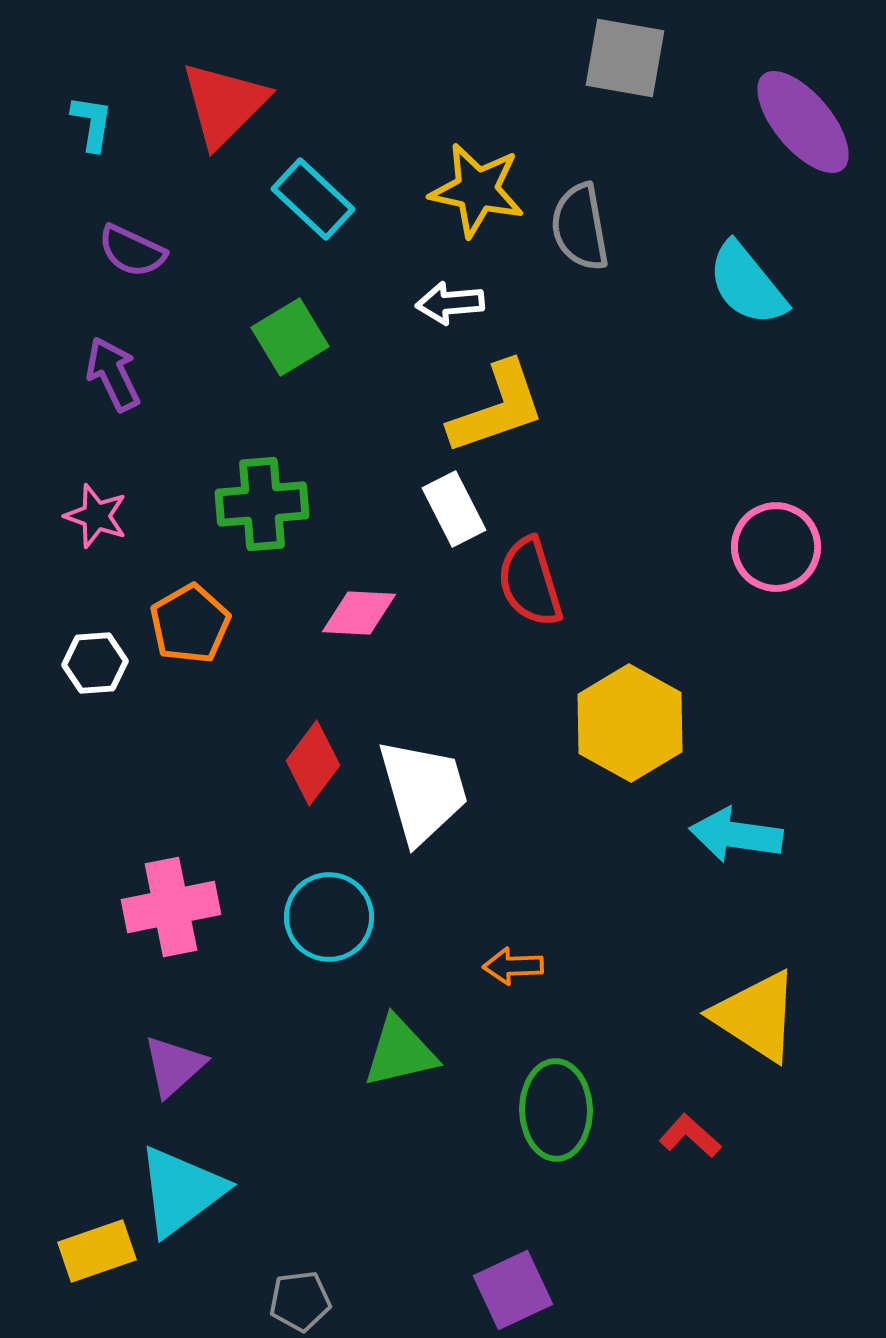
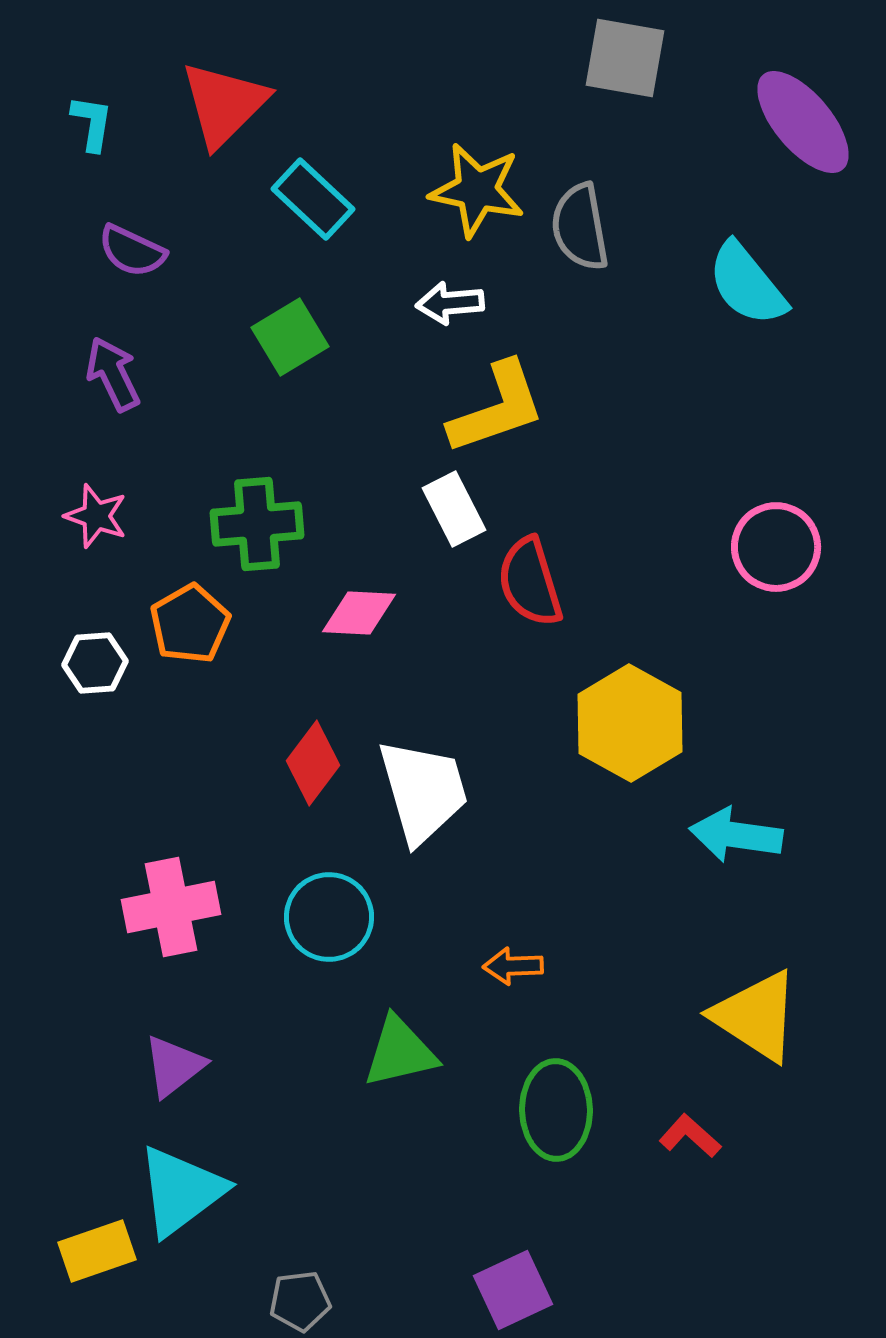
green cross: moved 5 px left, 20 px down
purple triangle: rotated 4 degrees clockwise
